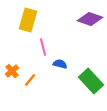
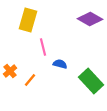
purple diamond: rotated 10 degrees clockwise
orange cross: moved 2 px left
